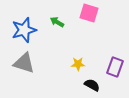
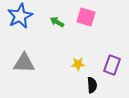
pink square: moved 3 px left, 4 px down
blue star: moved 4 px left, 14 px up; rotated 10 degrees counterclockwise
gray triangle: rotated 15 degrees counterclockwise
purple rectangle: moved 3 px left, 2 px up
black semicircle: rotated 56 degrees clockwise
